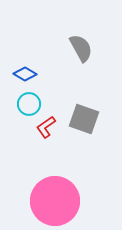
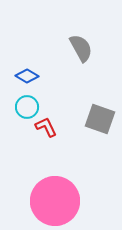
blue diamond: moved 2 px right, 2 px down
cyan circle: moved 2 px left, 3 px down
gray square: moved 16 px right
red L-shape: rotated 100 degrees clockwise
